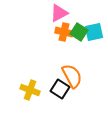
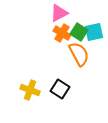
orange cross: moved 2 px left, 1 px down; rotated 18 degrees clockwise
orange semicircle: moved 7 px right, 22 px up
